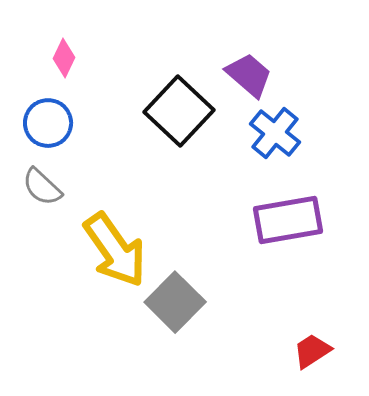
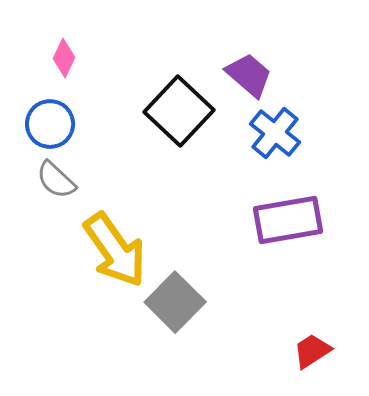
blue circle: moved 2 px right, 1 px down
gray semicircle: moved 14 px right, 7 px up
